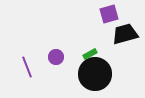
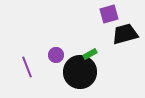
purple circle: moved 2 px up
black circle: moved 15 px left, 2 px up
